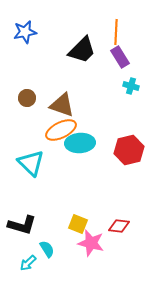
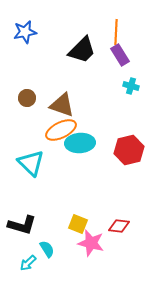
purple rectangle: moved 2 px up
